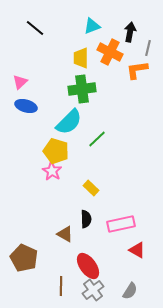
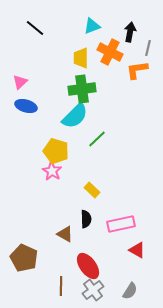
cyan semicircle: moved 6 px right, 6 px up
yellow rectangle: moved 1 px right, 2 px down
